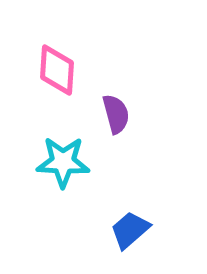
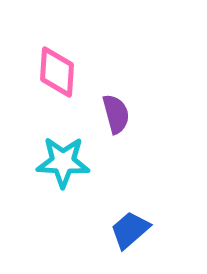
pink diamond: moved 2 px down
